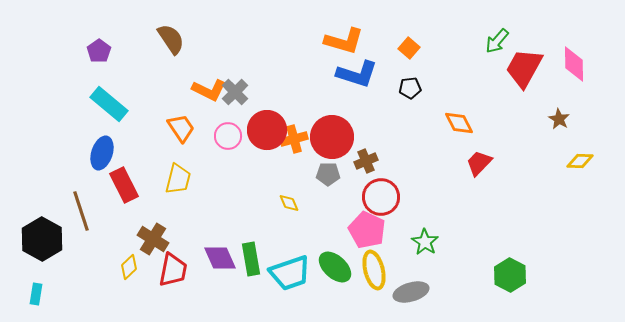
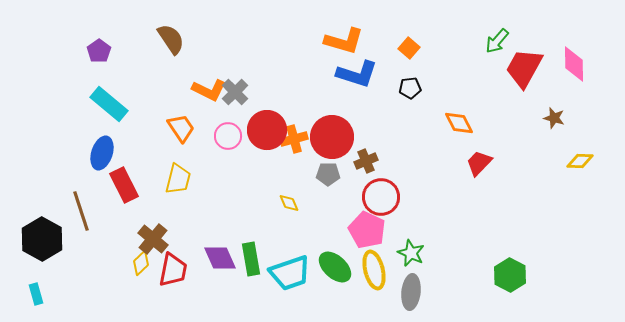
brown star at (559, 119): moved 5 px left, 1 px up; rotated 15 degrees counterclockwise
brown cross at (153, 239): rotated 8 degrees clockwise
green star at (425, 242): moved 14 px left, 11 px down; rotated 8 degrees counterclockwise
yellow diamond at (129, 267): moved 12 px right, 4 px up
gray ellipse at (411, 292): rotated 68 degrees counterclockwise
cyan rectangle at (36, 294): rotated 25 degrees counterclockwise
